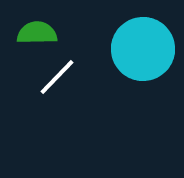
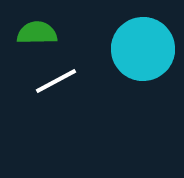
white line: moved 1 px left, 4 px down; rotated 18 degrees clockwise
